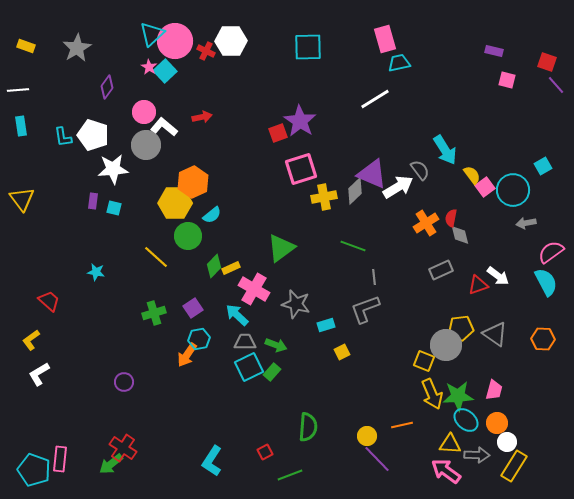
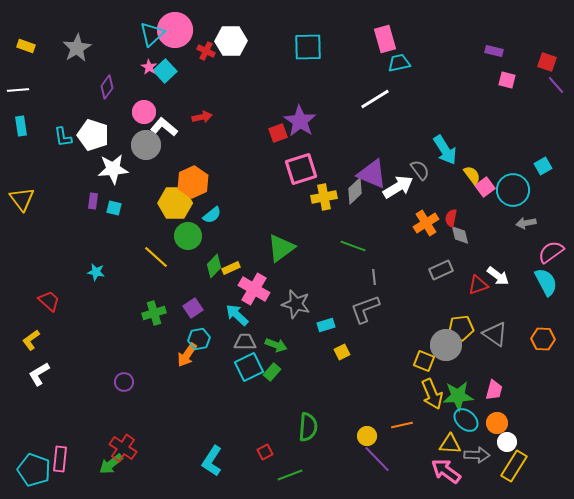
pink circle at (175, 41): moved 11 px up
